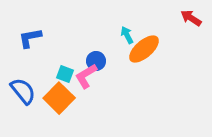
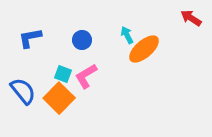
blue circle: moved 14 px left, 21 px up
cyan square: moved 2 px left
